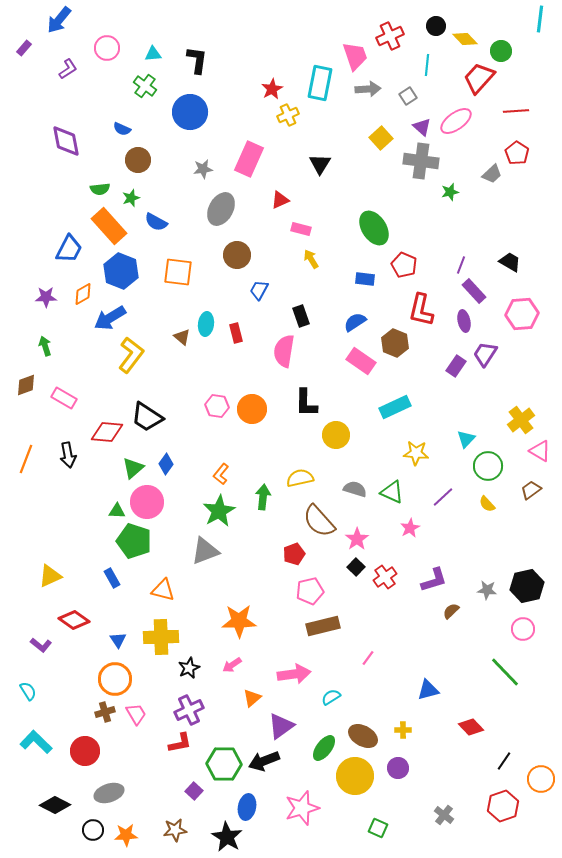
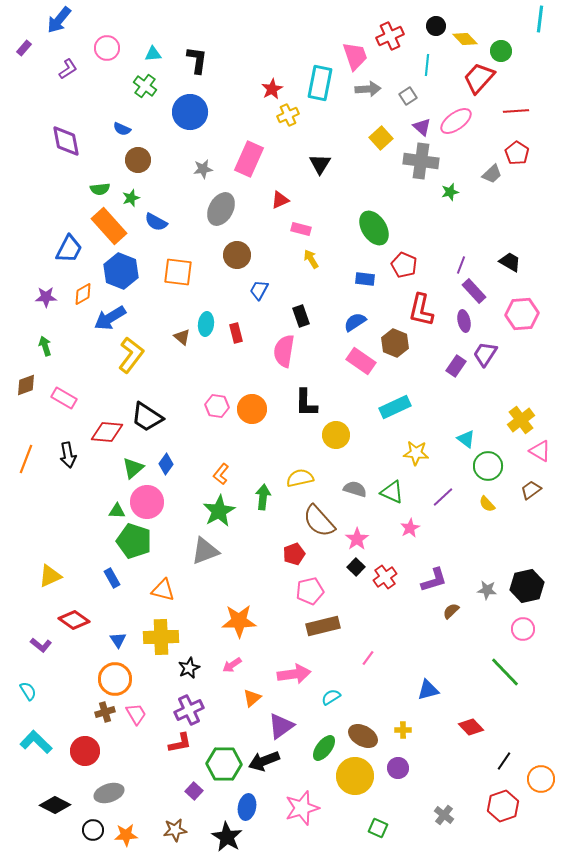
cyan triangle at (466, 439): rotated 36 degrees counterclockwise
